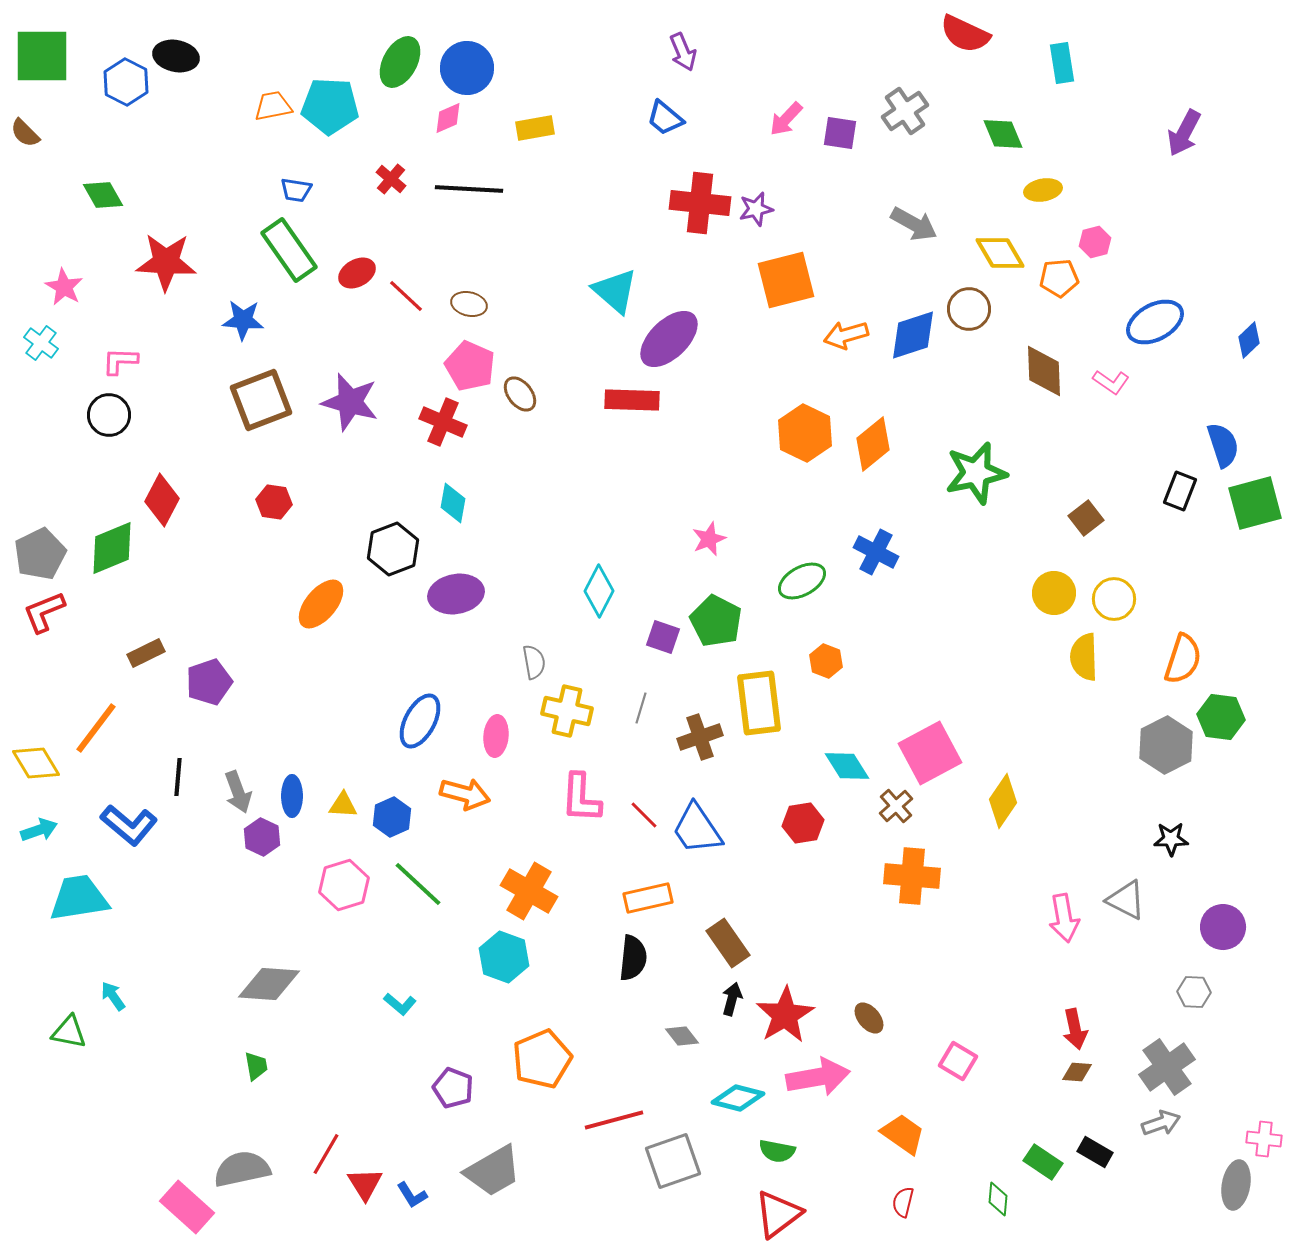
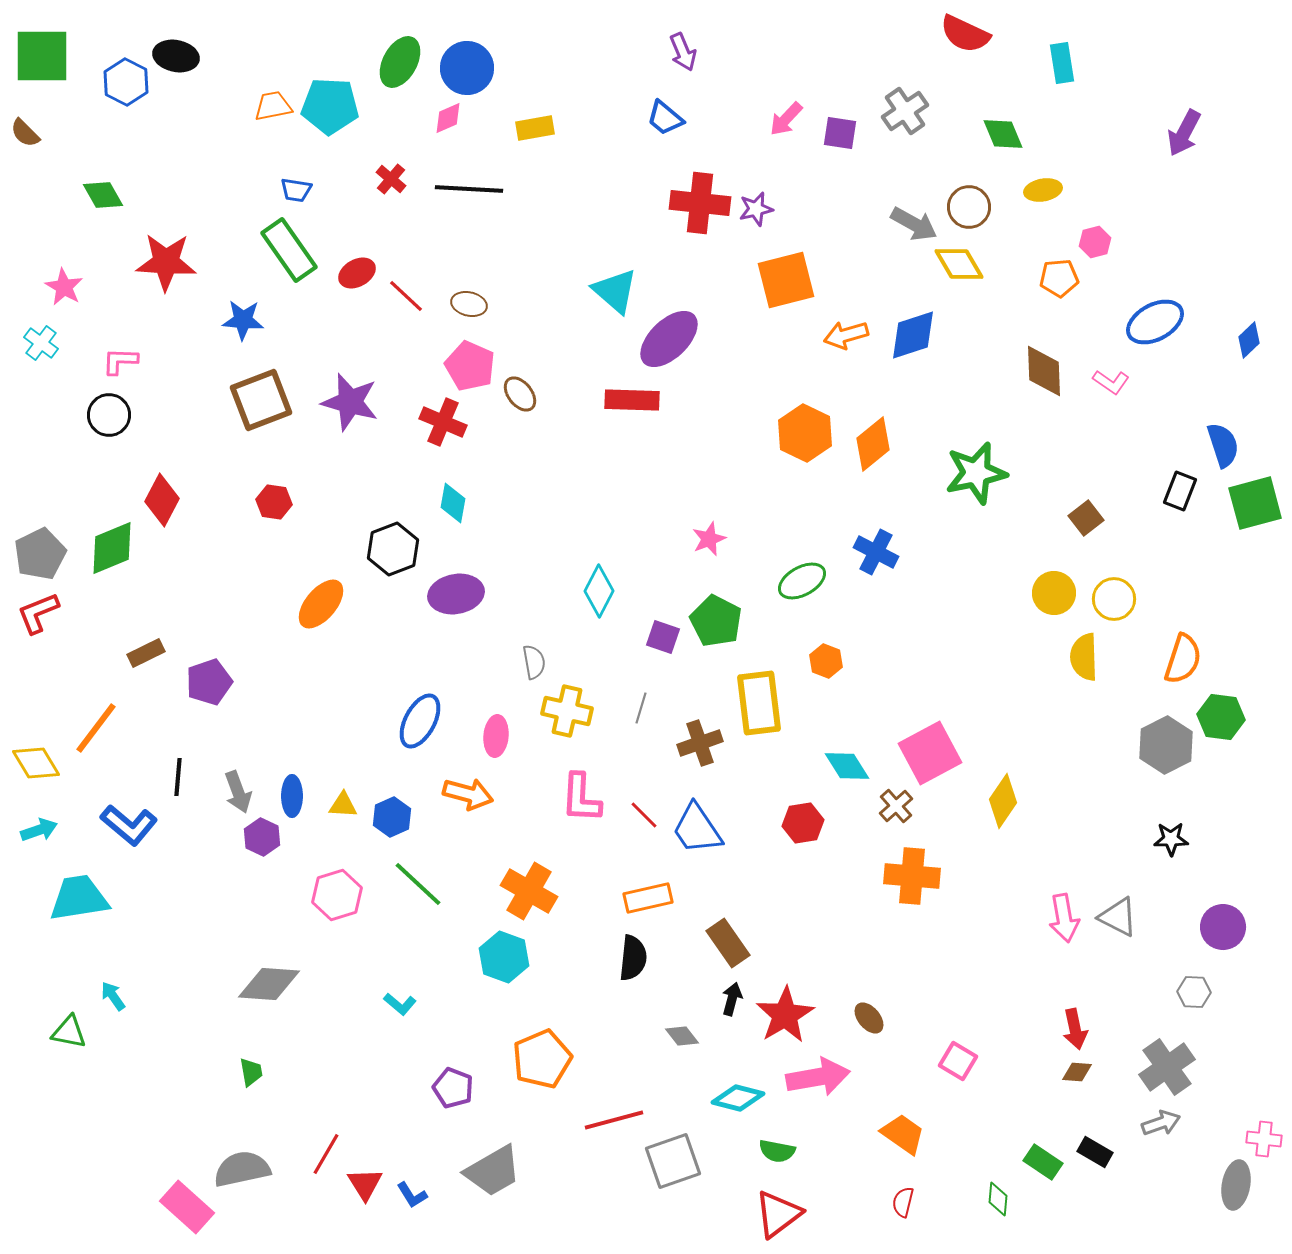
yellow diamond at (1000, 253): moved 41 px left, 11 px down
brown circle at (969, 309): moved 102 px up
red L-shape at (44, 612): moved 6 px left, 1 px down
brown cross at (700, 737): moved 6 px down
orange arrow at (465, 794): moved 3 px right
pink hexagon at (344, 885): moved 7 px left, 10 px down
gray triangle at (1126, 900): moved 8 px left, 17 px down
green trapezoid at (256, 1066): moved 5 px left, 6 px down
